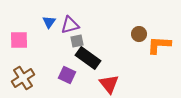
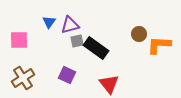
black rectangle: moved 8 px right, 10 px up
